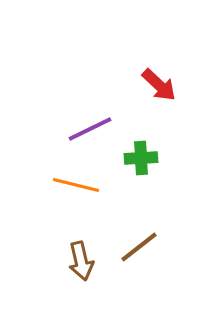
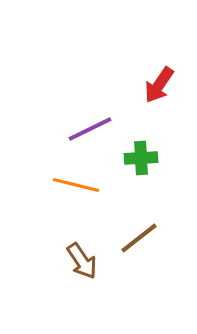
red arrow: rotated 81 degrees clockwise
brown line: moved 9 px up
brown arrow: moved 1 px right; rotated 21 degrees counterclockwise
